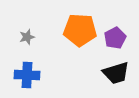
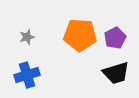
orange pentagon: moved 5 px down
blue cross: rotated 20 degrees counterclockwise
